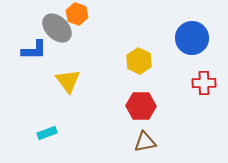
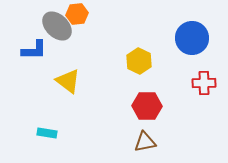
orange hexagon: rotated 25 degrees counterclockwise
gray ellipse: moved 2 px up
yellow triangle: rotated 16 degrees counterclockwise
red hexagon: moved 6 px right
cyan rectangle: rotated 30 degrees clockwise
